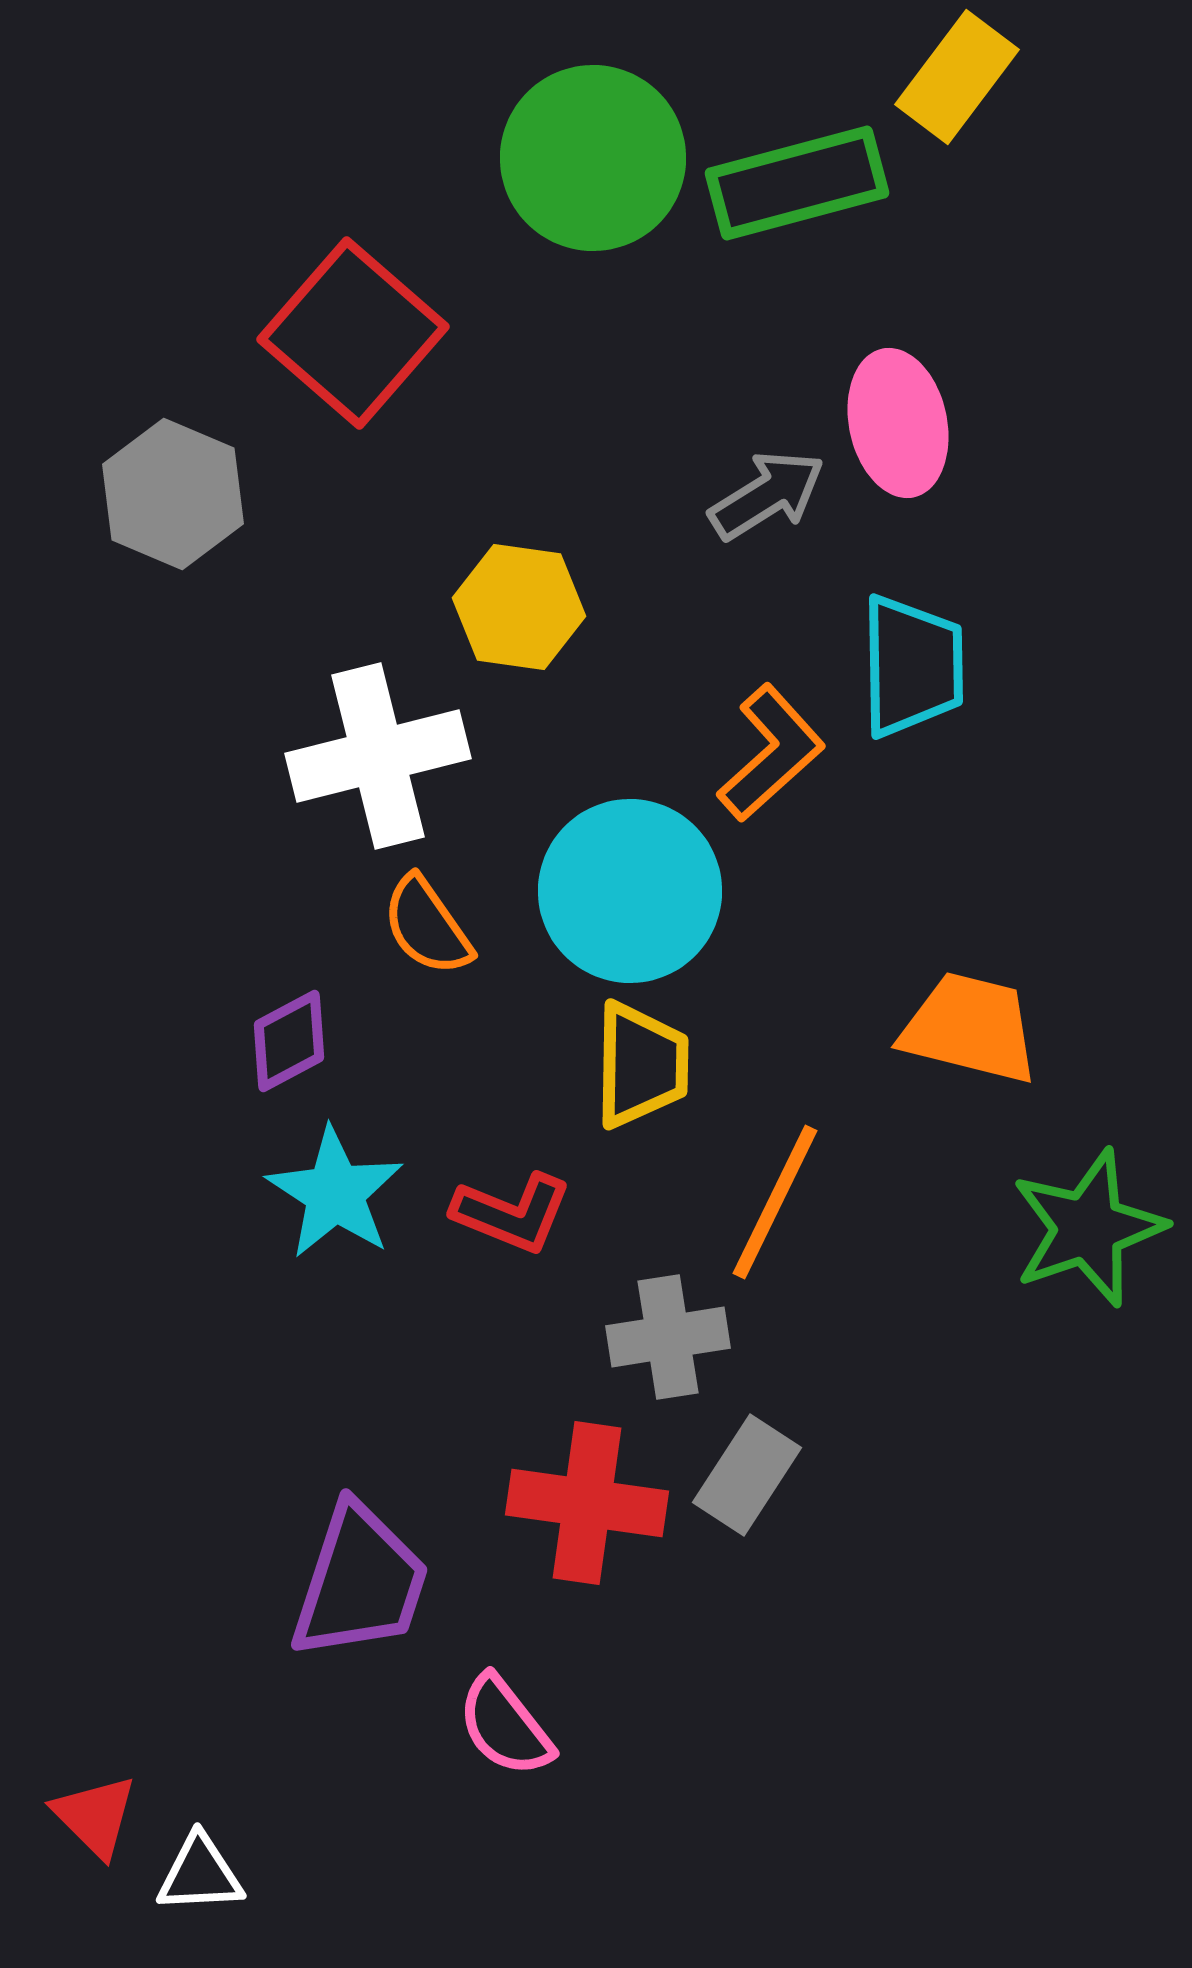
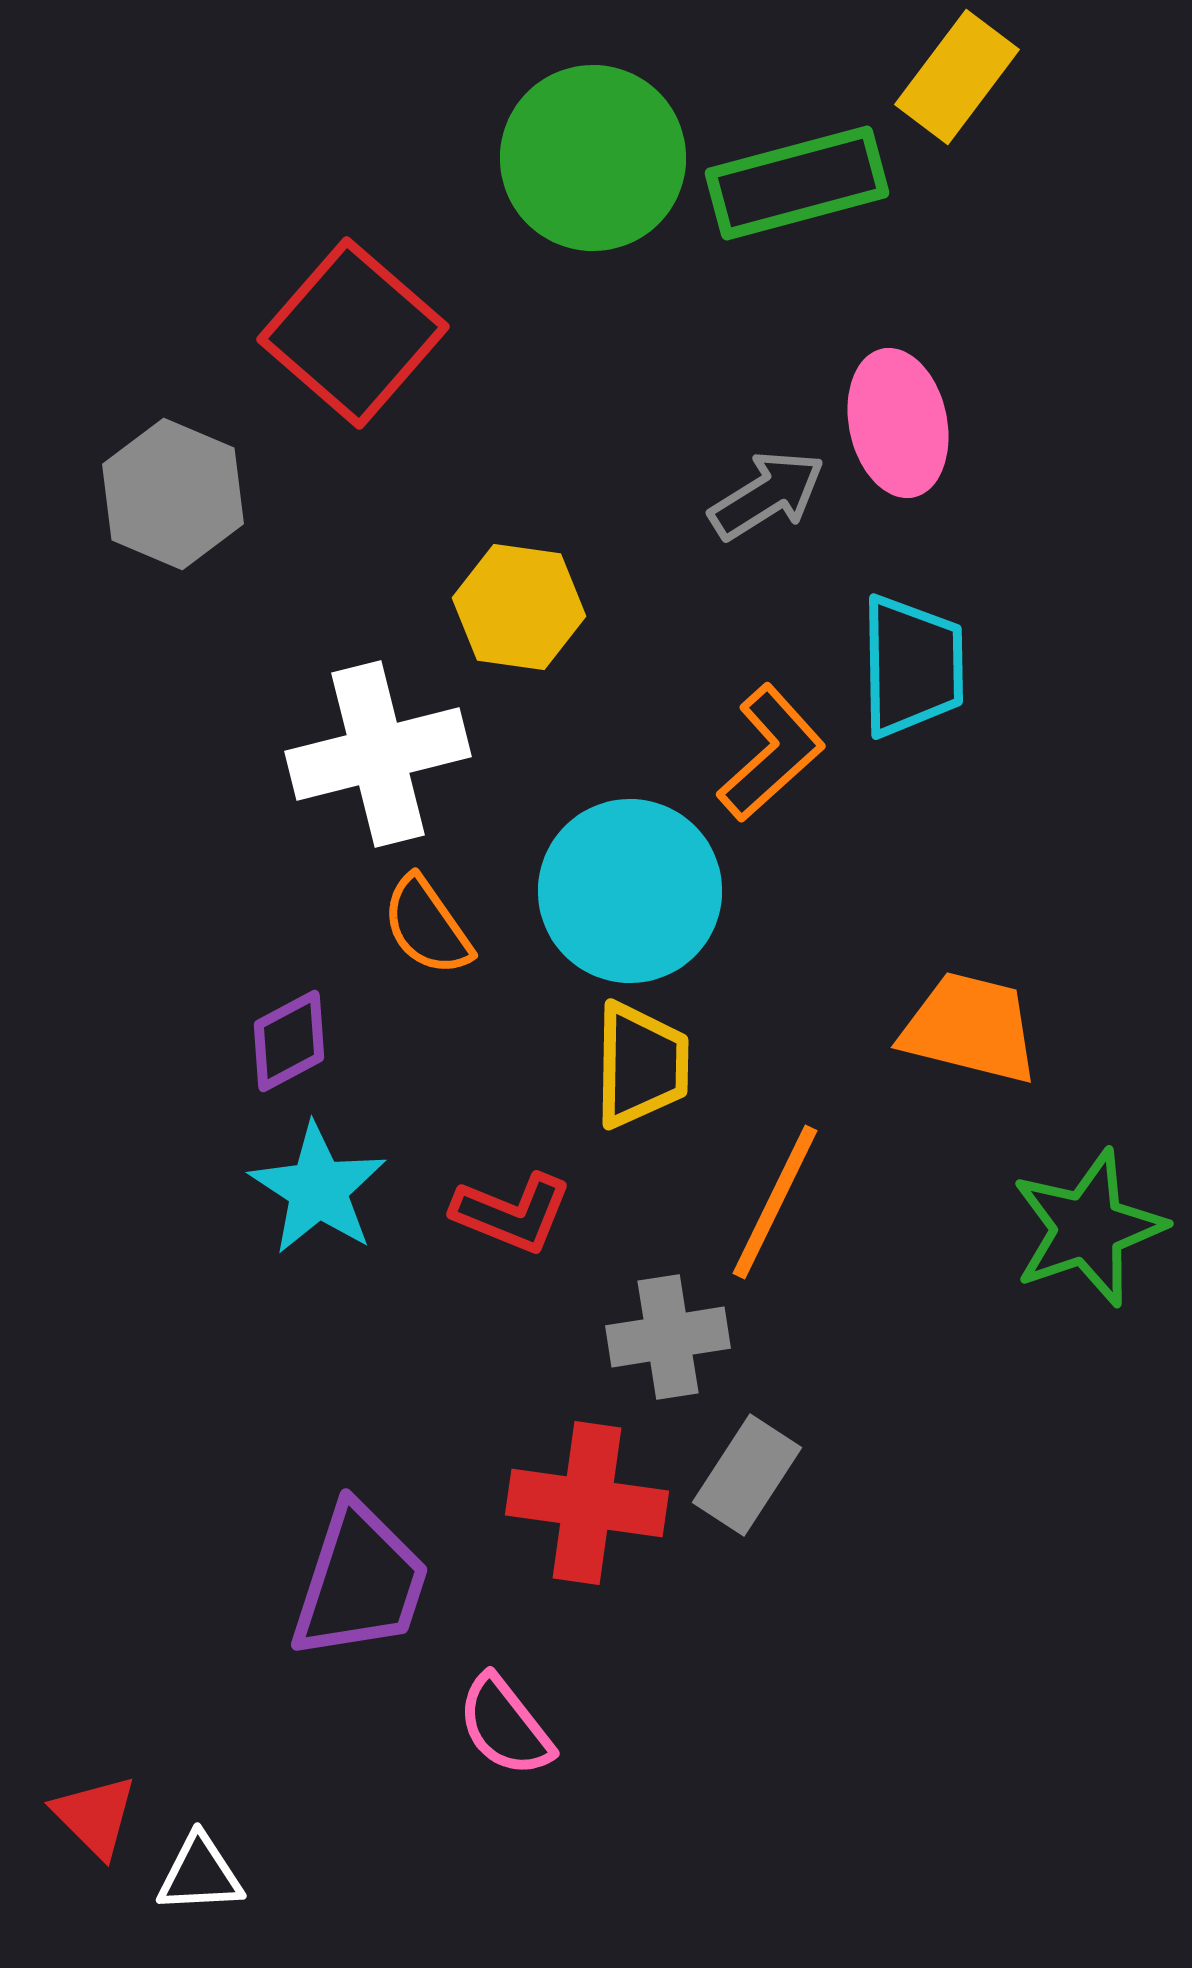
white cross: moved 2 px up
cyan star: moved 17 px left, 4 px up
